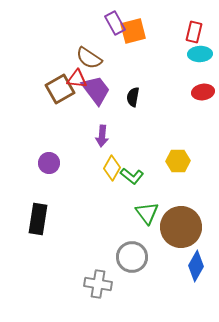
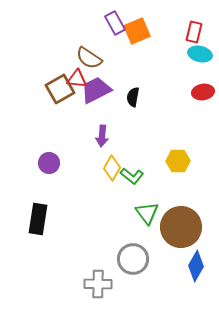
orange square: moved 4 px right; rotated 8 degrees counterclockwise
cyan ellipse: rotated 15 degrees clockwise
purple trapezoid: rotated 80 degrees counterclockwise
gray circle: moved 1 px right, 2 px down
gray cross: rotated 8 degrees counterclockwise
